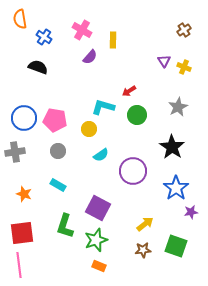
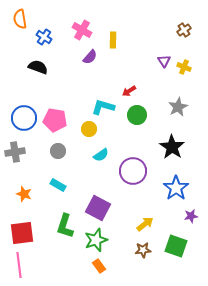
purple star: moved 4 px down
orange rectangle: rotated 32 degrees clockwise
